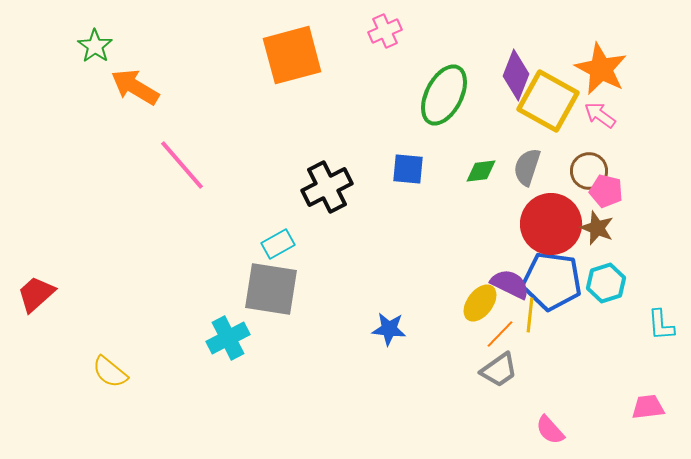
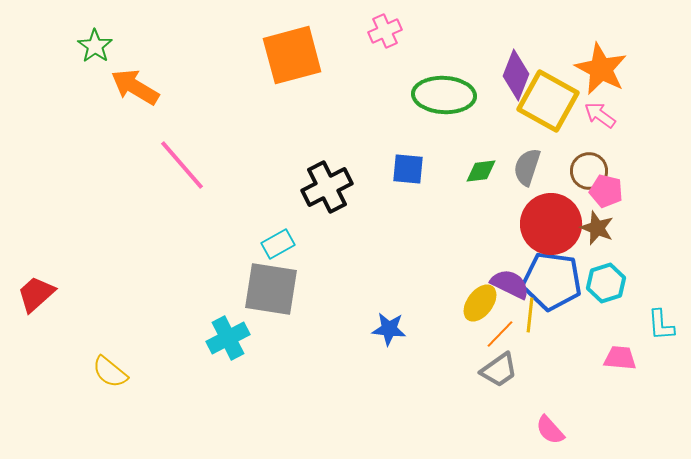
green ellipse: rotated 66 degrees clockwise
pink trapezoid: moved 28 px left, 49 px up; rotated 12 degrees clockwise
